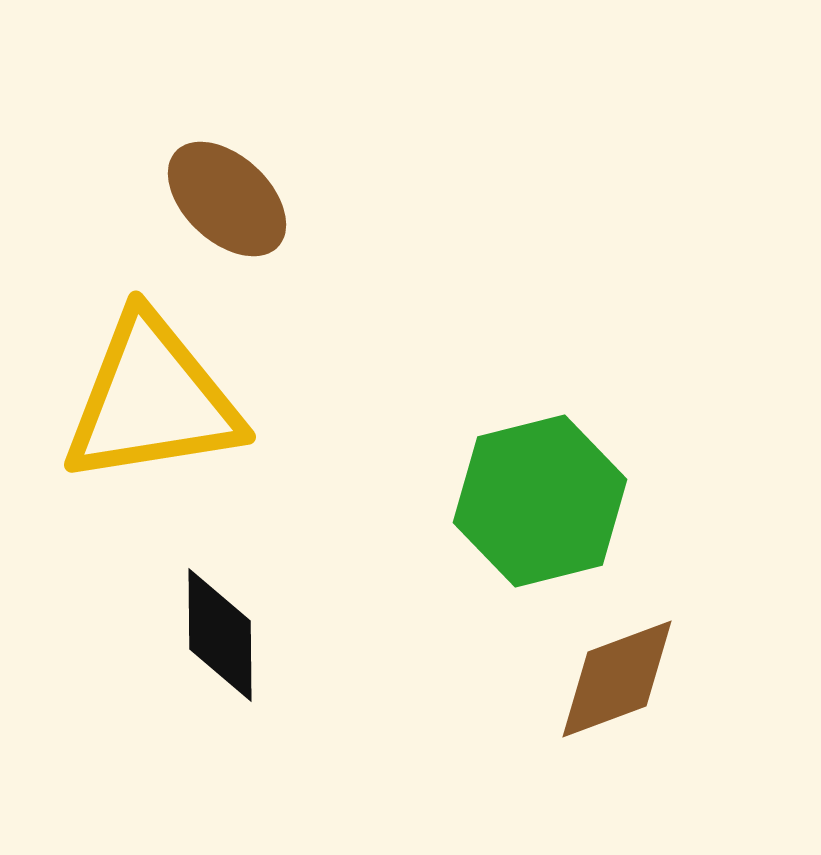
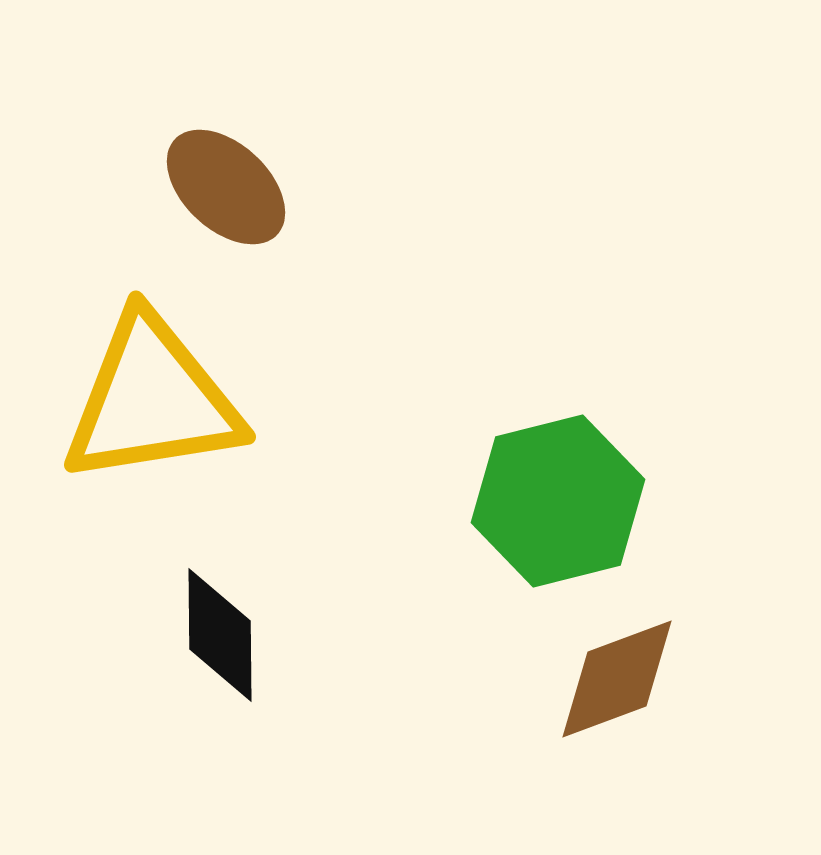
brown ellipse: moved 1 px left, 12 px up
green hexagon: moved 18 px right
